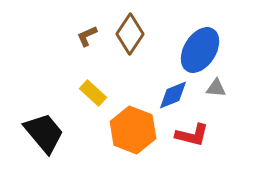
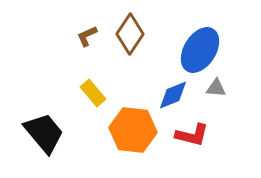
yellow rectangle: rotated 8 degrees clockwise
orange hexagon: rotated 15 degrees counterclockwise
